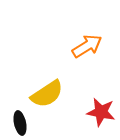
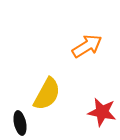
yellow semicircle: rotated 28 degrees counterclockwise
red star: moved 1 px right
